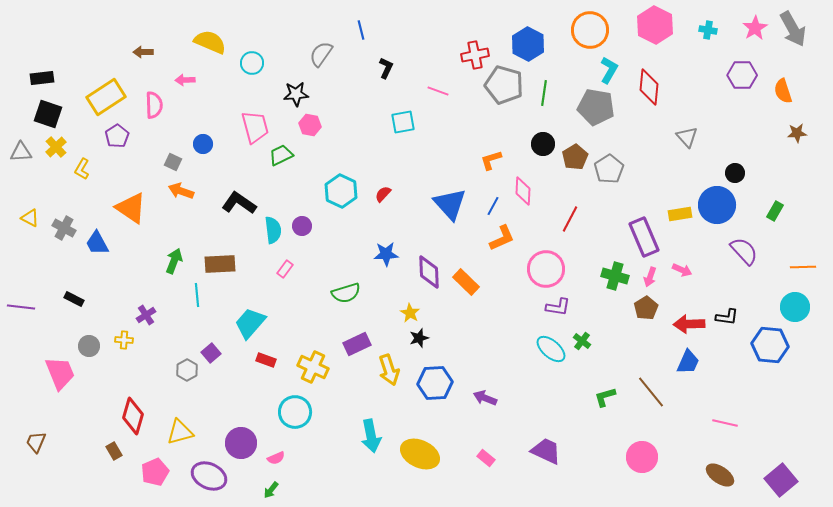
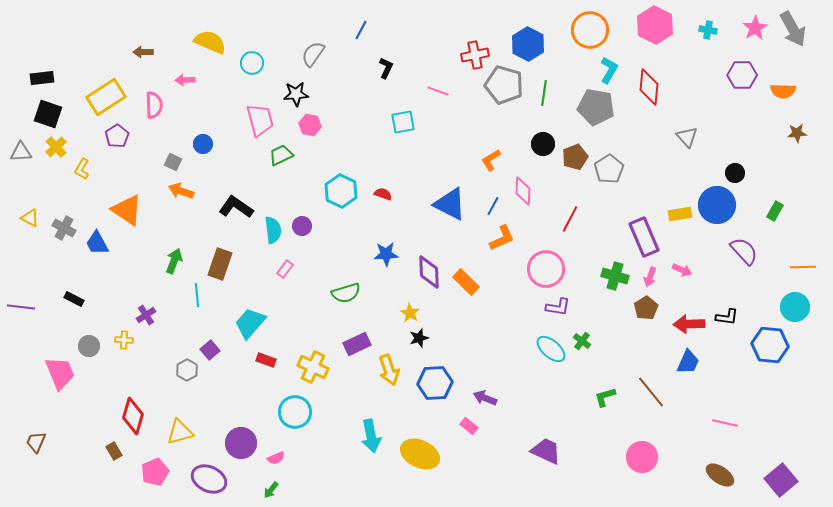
blue line at (361, 30): rotated 42 degrees clockwise
gray semicircle at (321, 54): moved 8 px left
orange semicircle at (783, 91): rotated 70 degrees counterclockwise
pink trapezoid at (255, 127): moved 5 px right, 7 px up
brown pentagon at (575, 157): rotated 10 degrees clockwise
orange L-shape at (491, 160): rotated 15 degrees counterclockwise
red semicircle at (383, 194): rotated 66 degrees clockwise
black L-shape at (239, 203): moved 3 px left, 4 px down
blue triangle at (450, 204): rotated 21 degrees counterclockwise
orange triangle at (131, 208): moved 4 px left, 2 px down
brown rectangle at (220, 264): rotated 68 degrees counterclockwise
purple square at (211, 353): moved 1 px left, 3 px up
pink rectangle at (486, 458): moved 17 px left, 32 px up
purple ellipse at (209, 476): moved 3 px down
